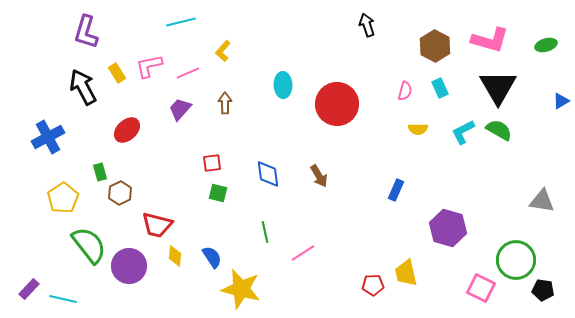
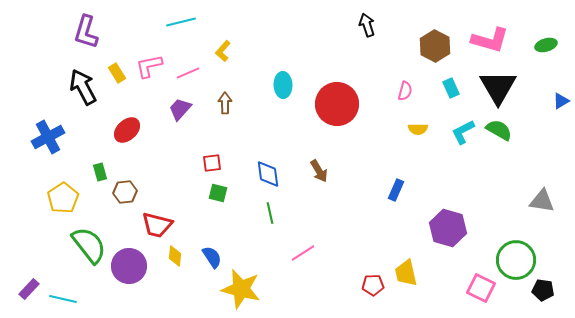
cyan rectangle at (440, 88): moved 11 px right
brown arrow at (319, 176): moved 5 px up
brown hexagon at (120, 193): moved 5 px right, 1 px up; rotated 20 degrees clockwise
green line at (265, 232): moved 5 px right, 19 px up
